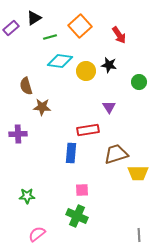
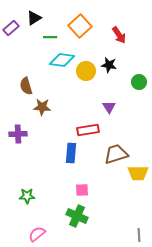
green line: rotated 16 degrees clockwise
cyan diamond: moved 2 px right, 1 px up
